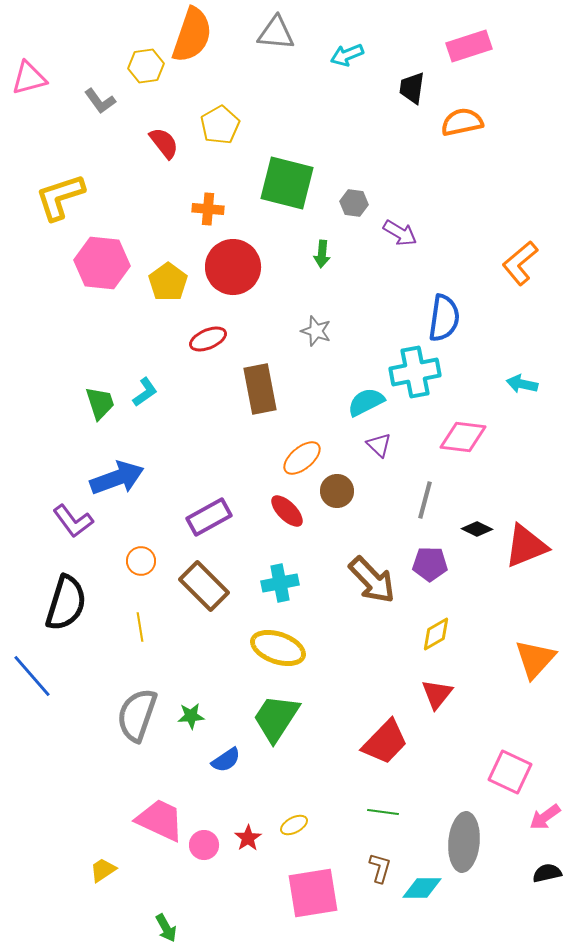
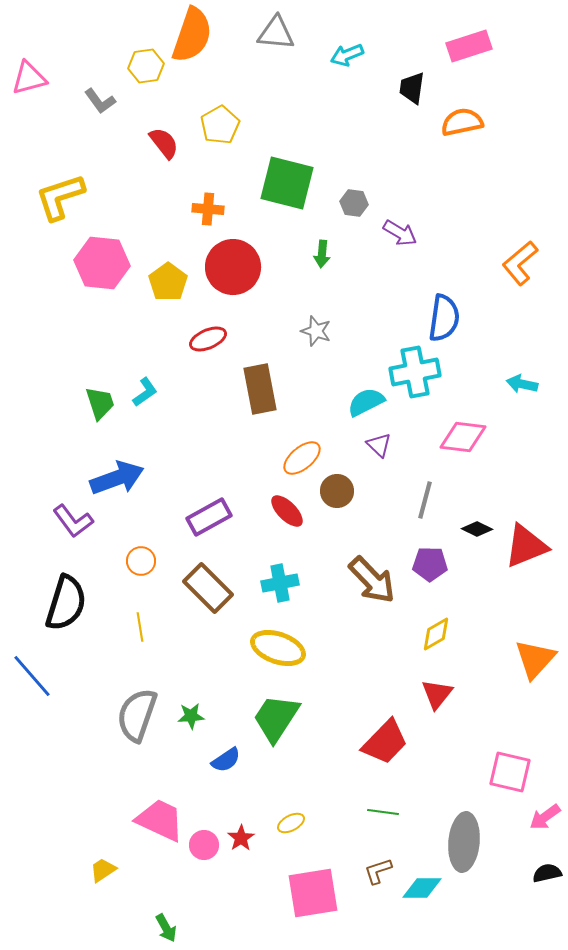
brown rectangle at (204, 586): moved 4 px right, 2 px down
pink square at (510, 772): rotated 12 degrees counterclockwise
yellow ellipse at (294, 825): moved 3 px left, 2 px up
red star at (248, 838): moved 7 px left
brown L-shape at (380, 868): moved 2 px left, 3 px down; rotated 124 degrees counterclockwise
